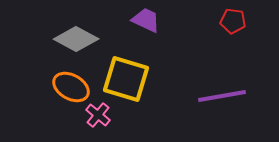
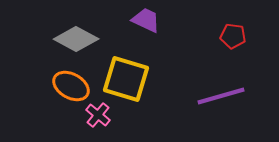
red pentagon: moved 15 px down
orange ellipse: moved 1 px up
purple line: moved 1 px left; rotated 6 degrees counterclockwise
